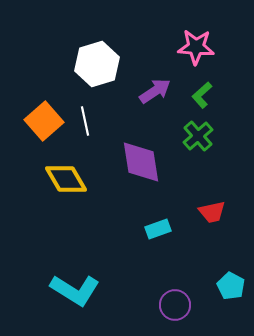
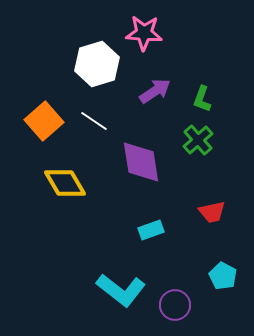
pink star: moved 52 px left, 14 px up
green L-shape: moved 4 px down; rotated 28 degrees counterclockwise
white line: moved 9 px right; rotated 44 degrees counterclockwise
green cross: moved 4 px down
yellow diamond: moved 1 px left, 4 px down
cyan rectangle: moved 7 px left, 1 px down
cyan pentagon: moved 8 px left, 10 px up
cyan L-shape: moved 46 px right; rotated 6 degrees clockwise
